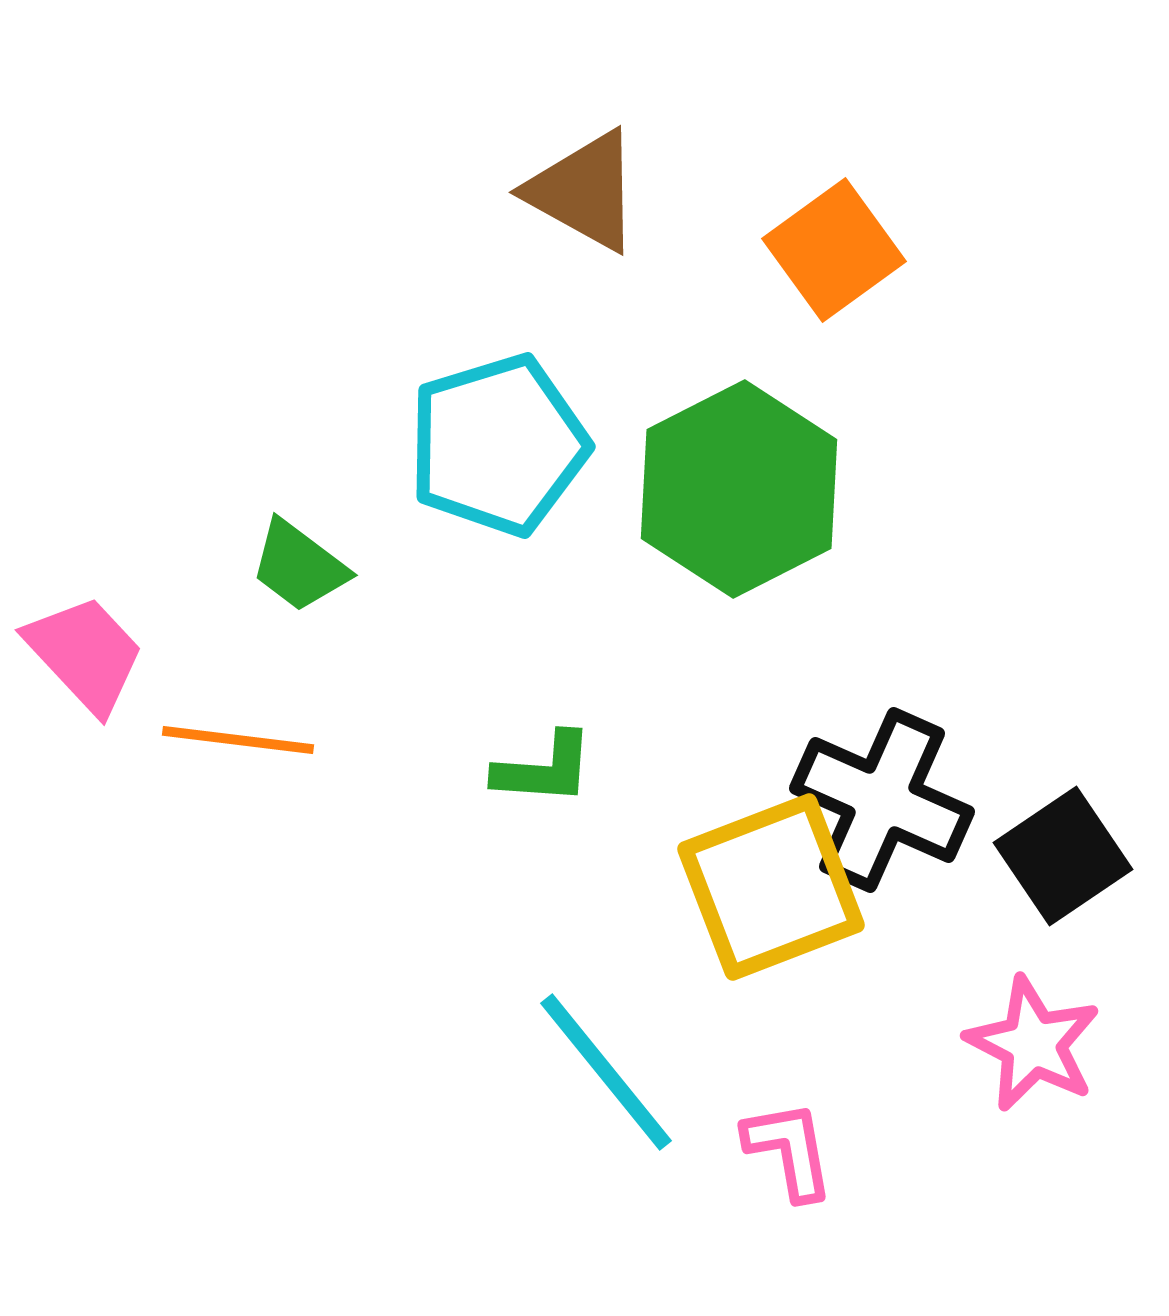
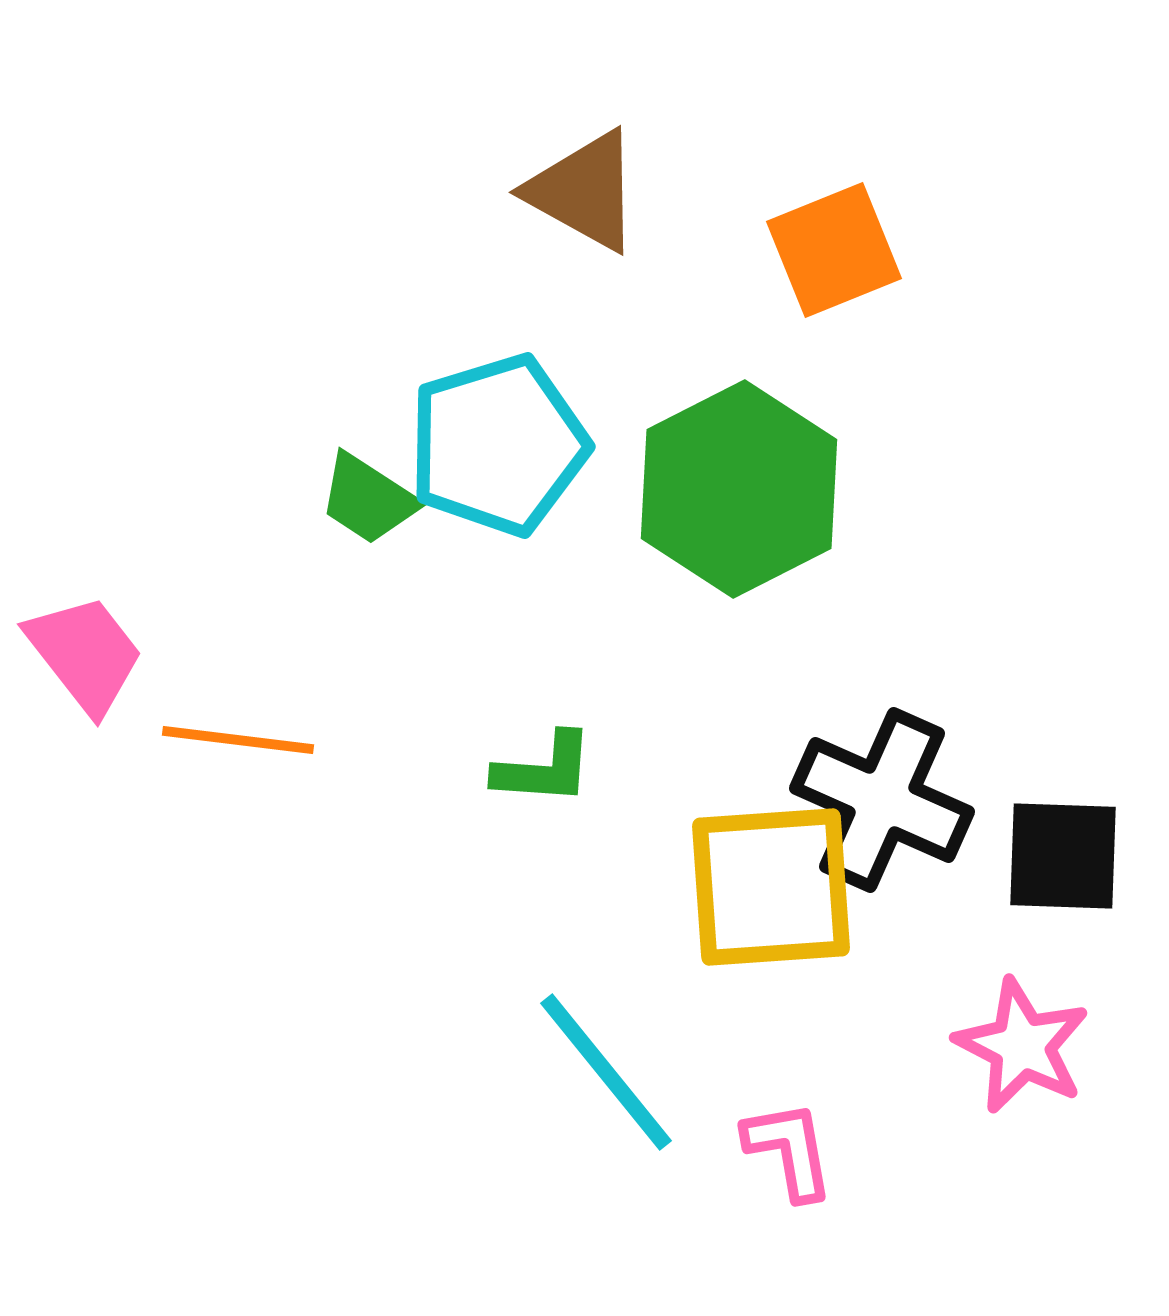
orange square: rotated 14 degrees clockwise
green trapezoid: moved 69 px right, 67 px up; rotated 4 degrees counterclockwise
pink trapezoid: rotated 5 degrees clockwise
black square: rotated 36 degrees clockwise
yellow square: rotated 17 degrees clockwise
pink star: moved 11 px left, 2 px down
